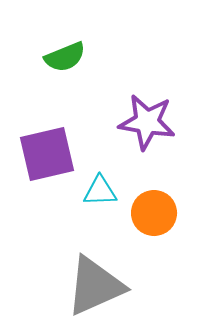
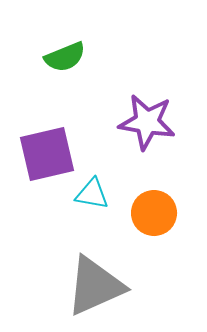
cyan triangle: moved 8 px left, 3 px down; rotated 12 degrees clockwise
